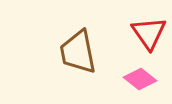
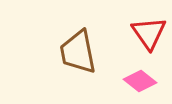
pink diamond: moved 2 px down
